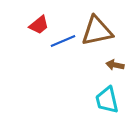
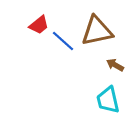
blue line: rotated 65 degrees clockwise
brown arrow: rotated 18 degrees clockwise
cyan trapezoid: moved 1 px right
